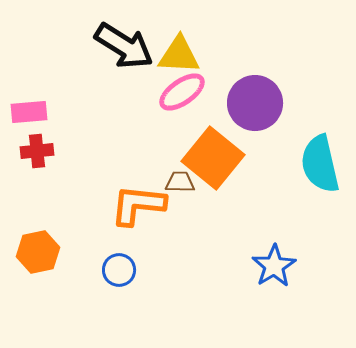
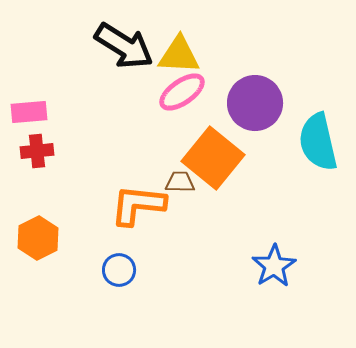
cyan semicircle: moved 2 px left, 22 px up
orange hexagon: moved 14 px up; rotated 15 degrees counterclockwise
